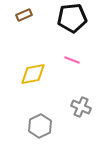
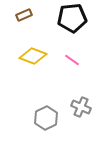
pink line: rotated 14 degrees clockwise
yellow diamond: moved 18 px up; rotated 32 degrees clockwise
gray hexagon: moved 6 px right, 8 px up
